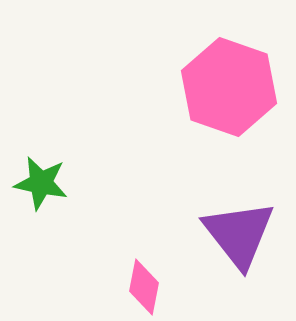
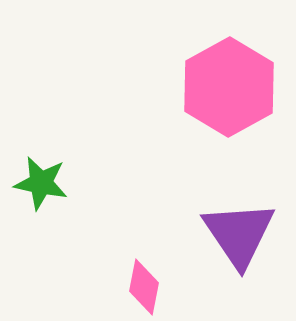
pink hexagon: rotated 12 degrees clockwise
purple triangle: rotated 4 degrees clockwise
